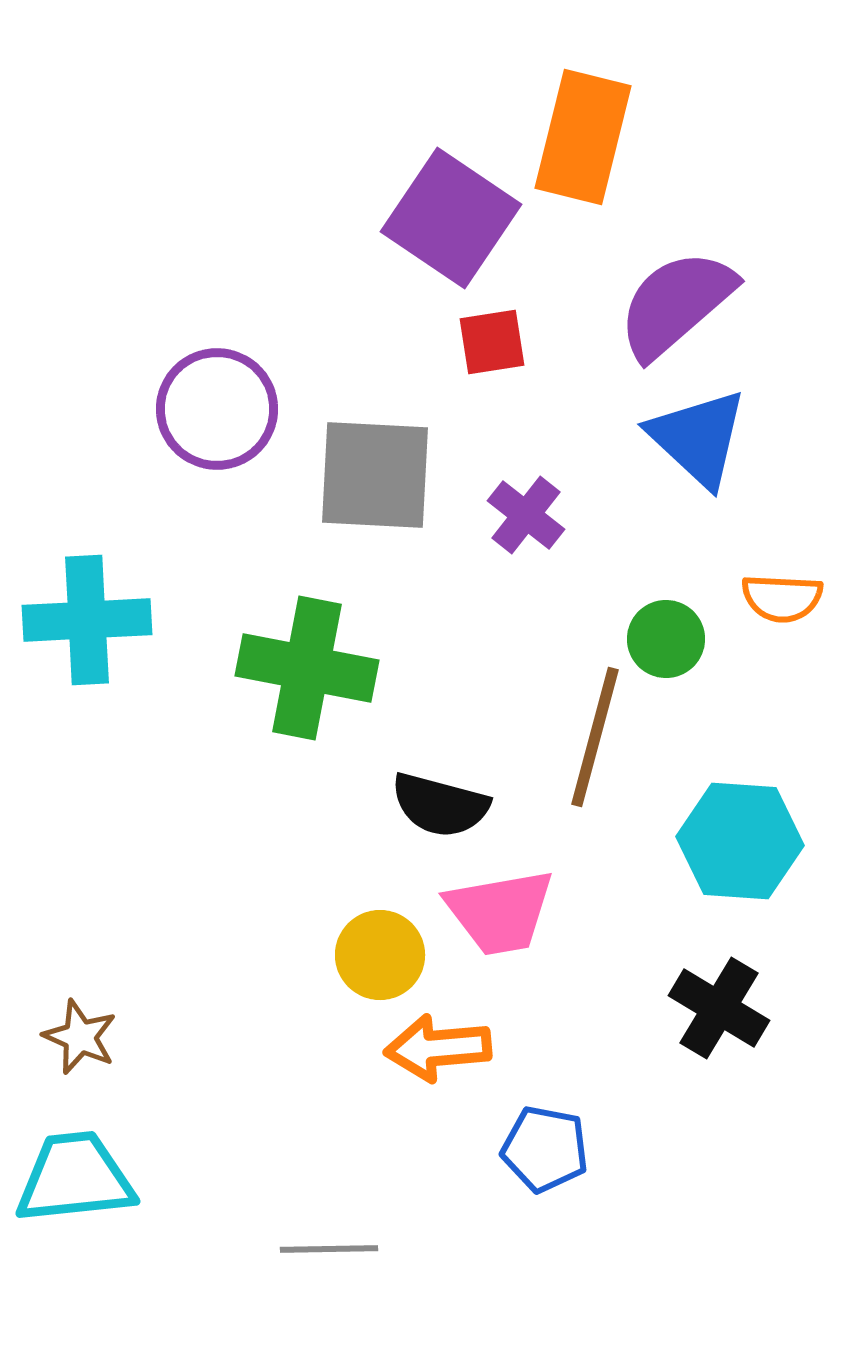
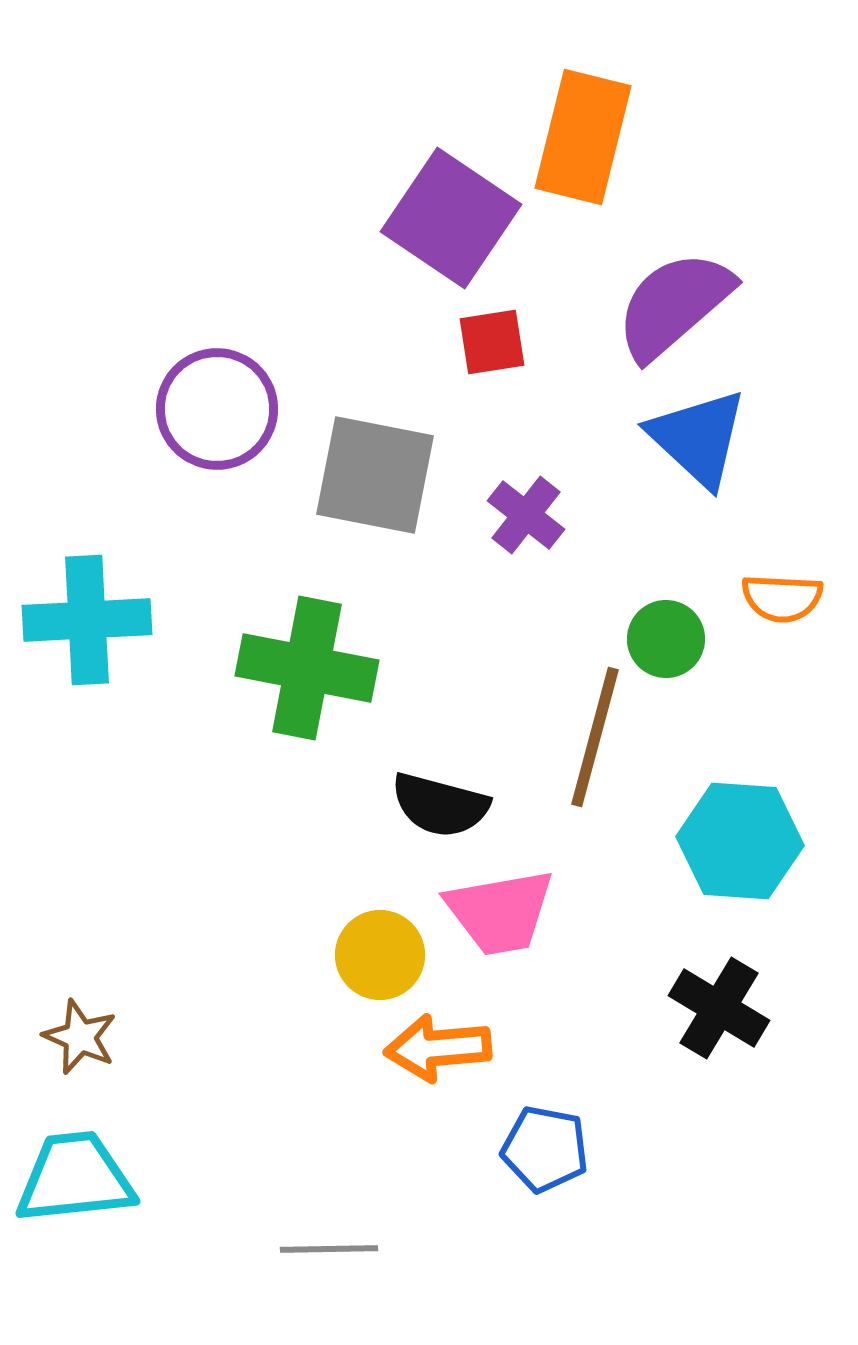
purple semicircle: moved 2 px left, 1 px down
gray square: rotated 8 degrees clockwise
